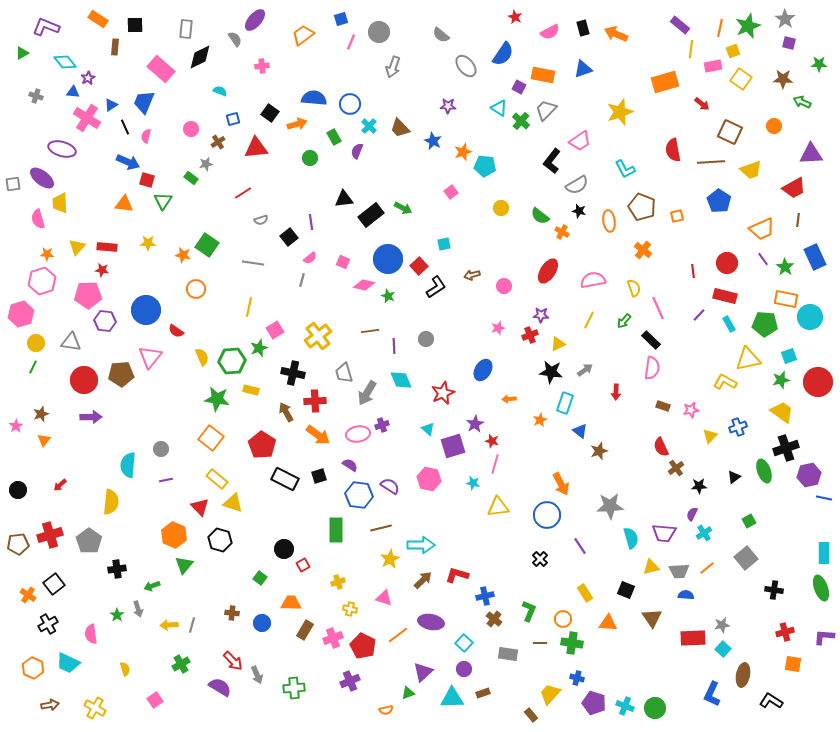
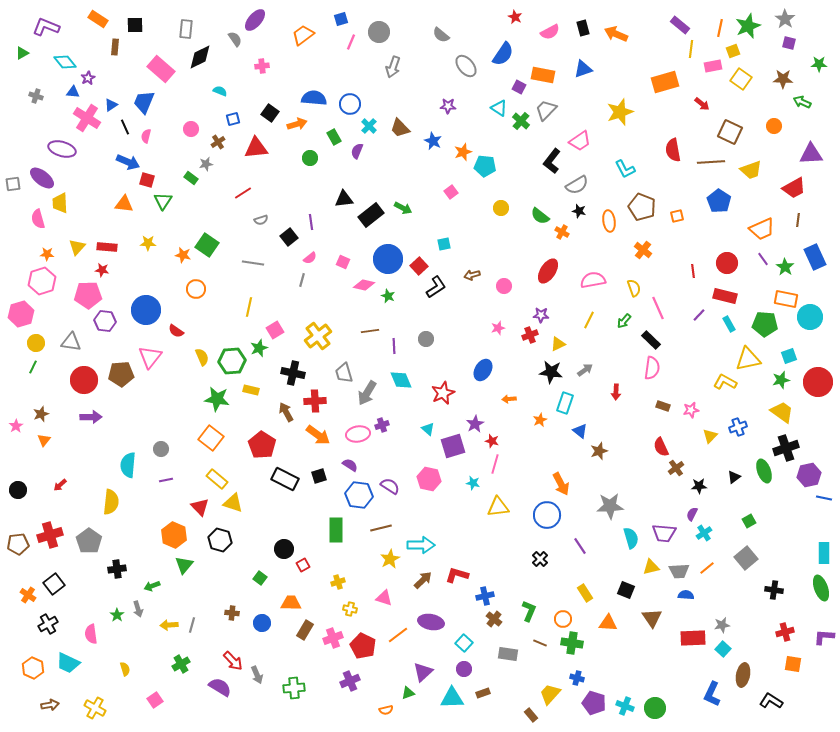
brown line at (540, 643): rotated 24 degrees clockwise
